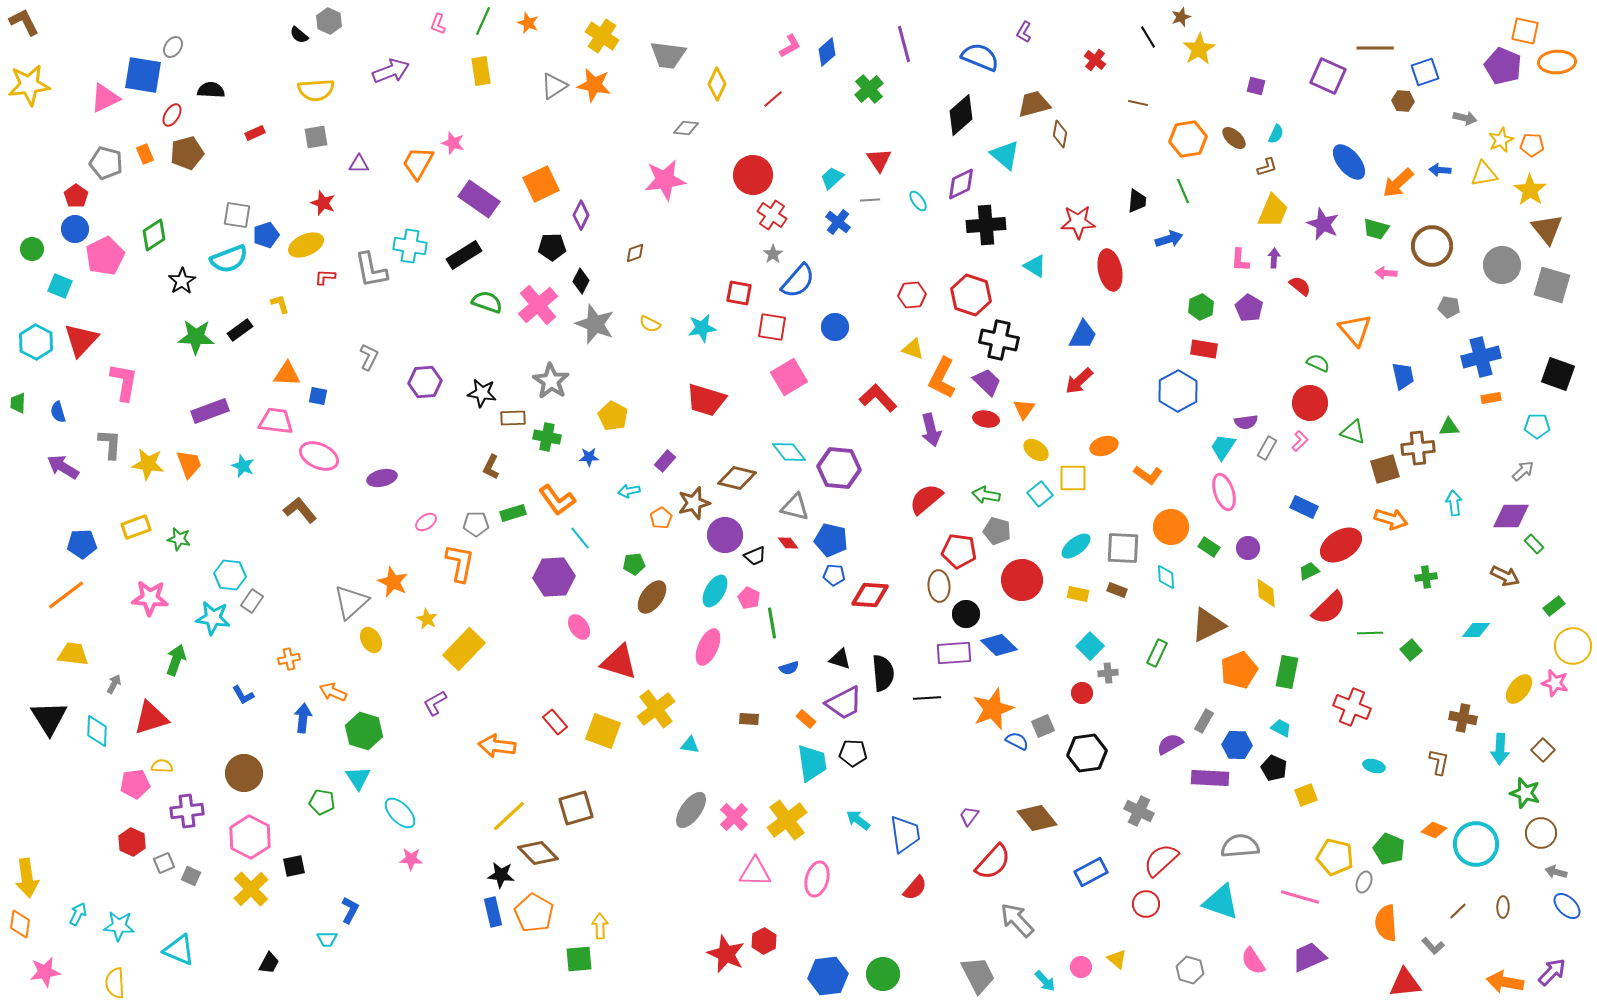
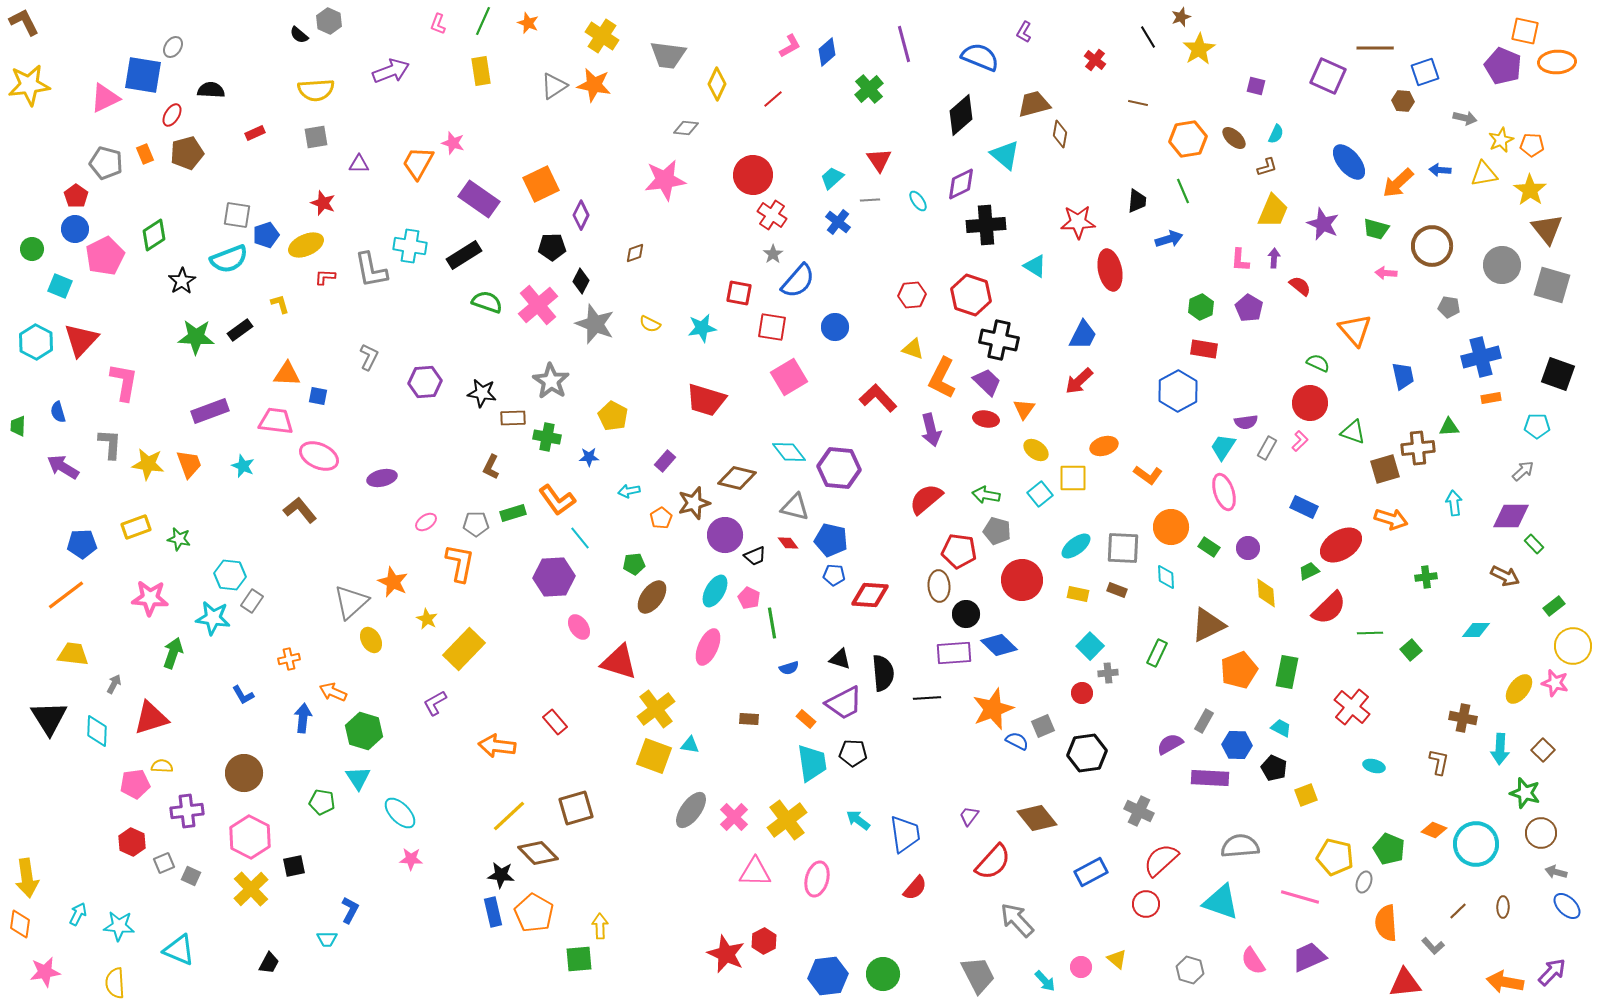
green trapezoid at (18, 403): moved 23 px down
green arrow at (176, 660): moved 3 px left, 7 px up
red cross at (1352, 707): rotated 18 degrees clockwise
yellow square at (603, 731): moved 51 px right, 25 px down
